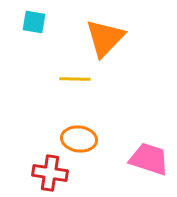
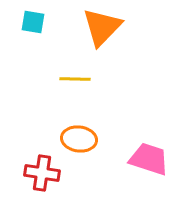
cyan square: moved 1 px left
orange triangle: moved 3 px left, 11 px up
red cross: moved 8 px left
